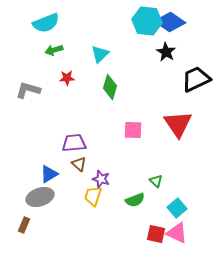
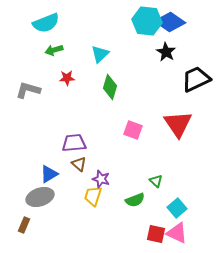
pink square: rotated 18 degrees clockwise
